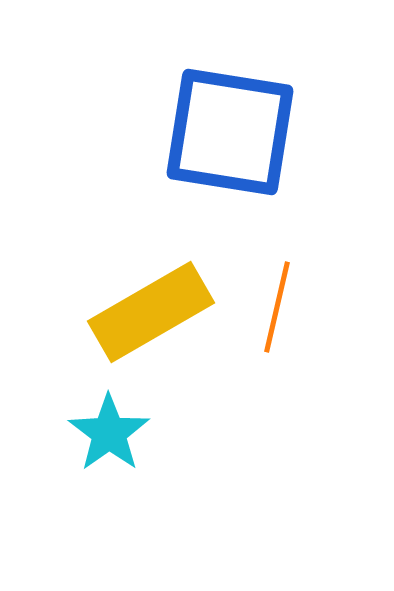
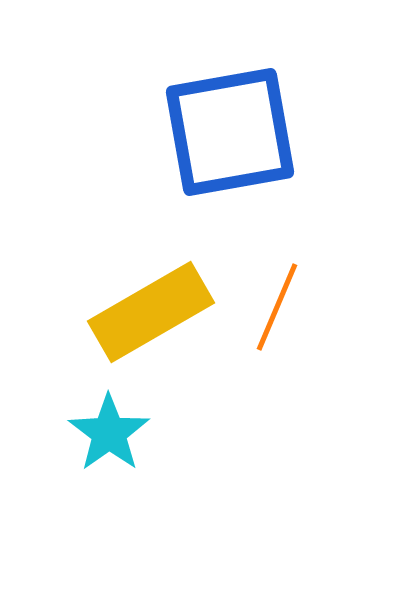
blue square: rotated 19 degrees counterclockwise
orange line: rotated 10 degrees clockwise
